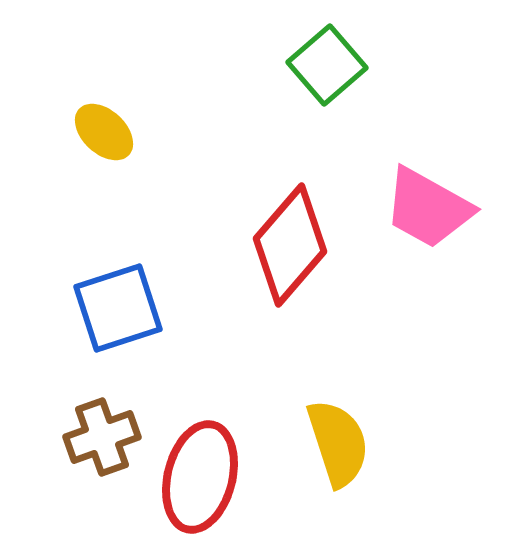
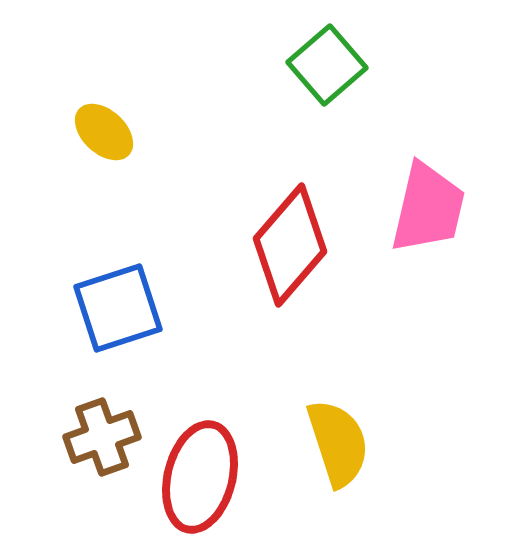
pink trapezoid: rotated 106 degrees counterclockwise
